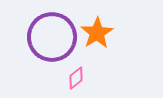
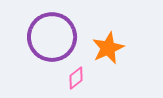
orange star: moved 11 px right, 15 px down; rotated 8 degrees clockwise
